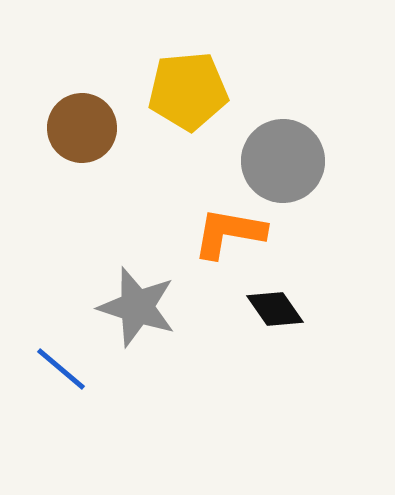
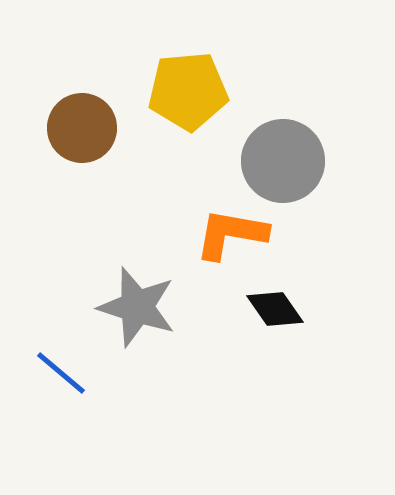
orange L-shape: moved 2 px right, 1 px down
blue line: moved 4 px down
